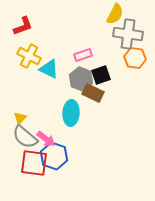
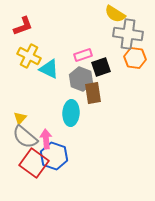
yellow semicircle: rotated 95 degrees clockwise
black square: moved 8 px up
brown rectangle: rotated 55 degrees clockwise
pink arrow: rotated 132 degrees counterclockwise
red square: rotated 28 degrees clockwise
